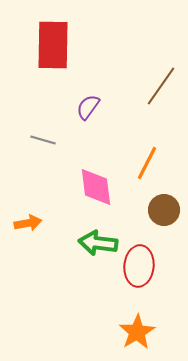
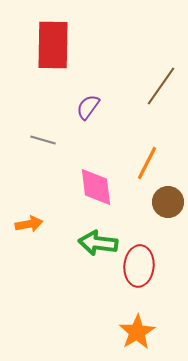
brown circle: moved 4 px right, 8 px up
orange arrow: moved 1 px right, 1 px down
